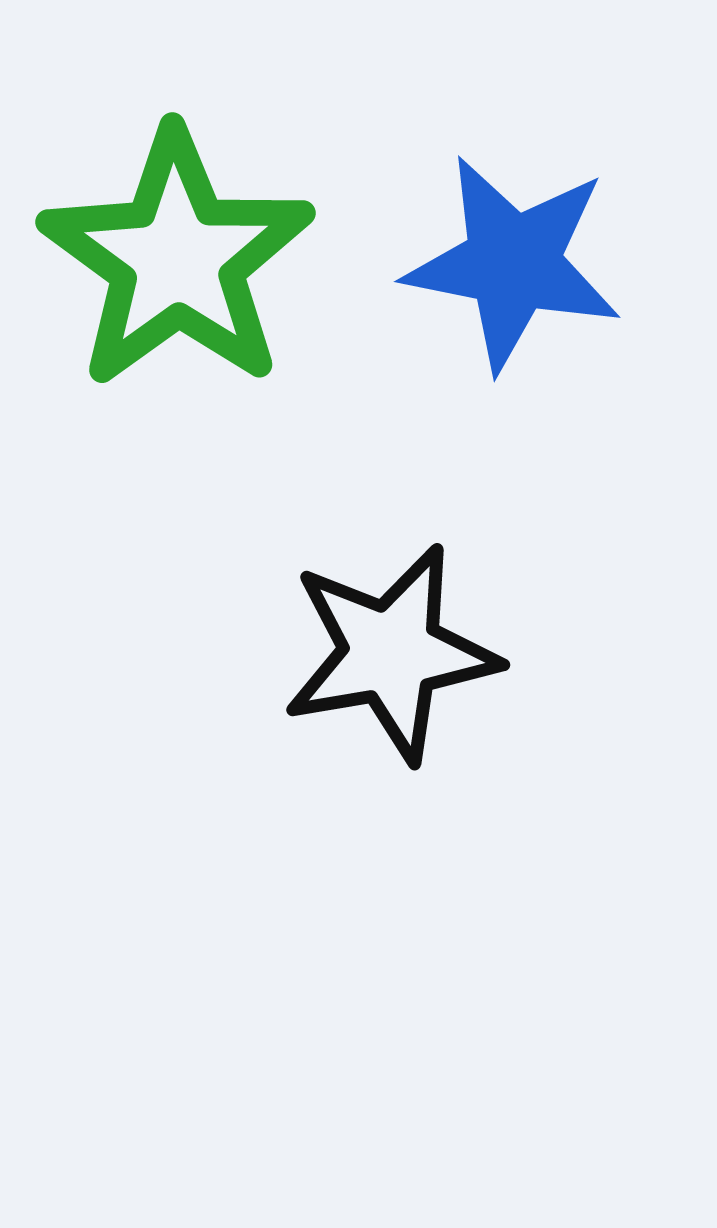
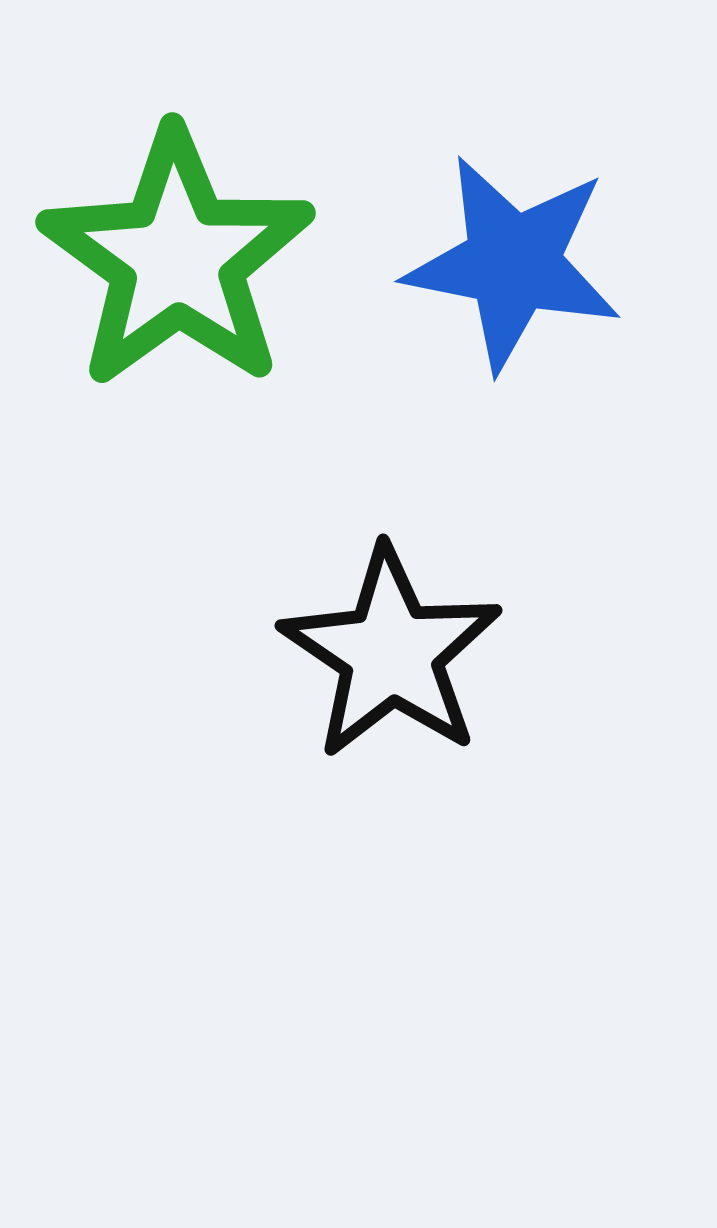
black star: rotated 28 degrees counterclockwise
